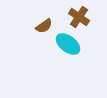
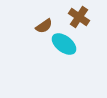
cyan ellipse: moved 4 px left
